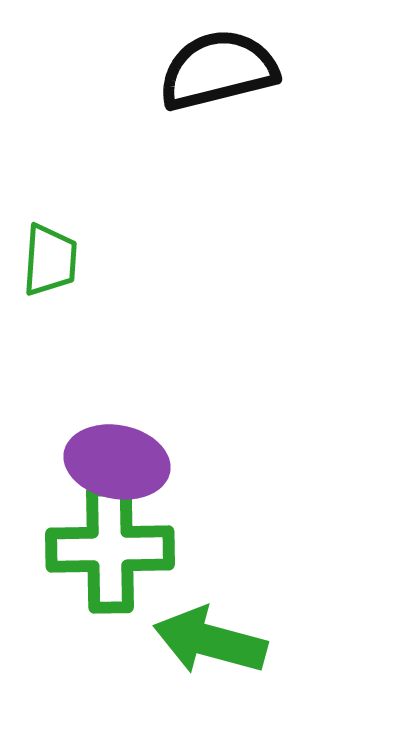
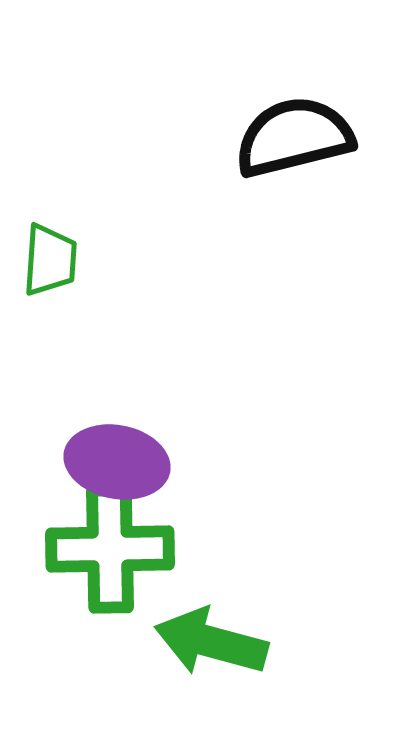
black semicircle: moved 76 px right, 67 px down
green arrow: moved 1 px right, 1 px down
